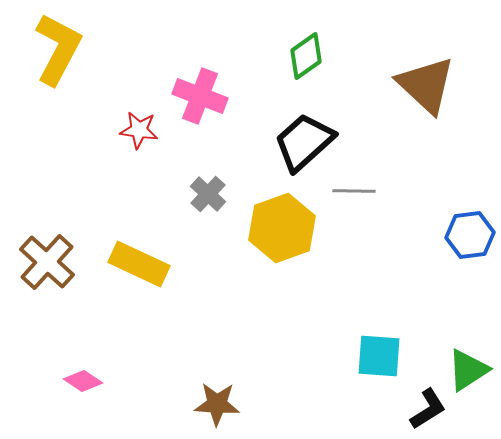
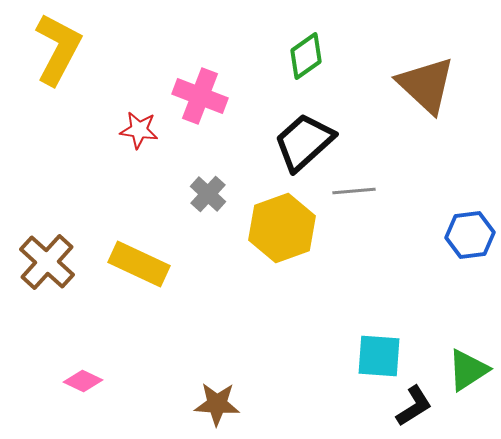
gray line: rotated 6 degrees counterclockwise
pink diamond: rotated 9 degrees counterclockwise
black L-shape: moved 14 px left, 3 px up
